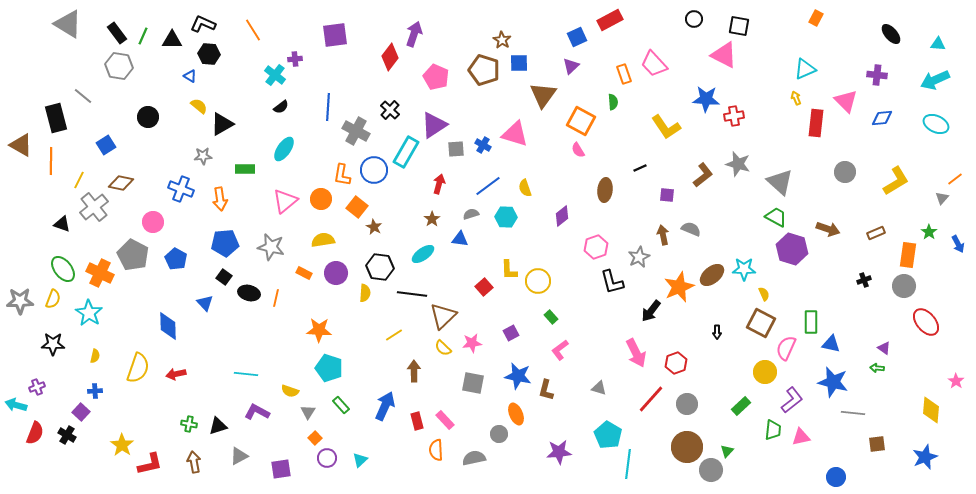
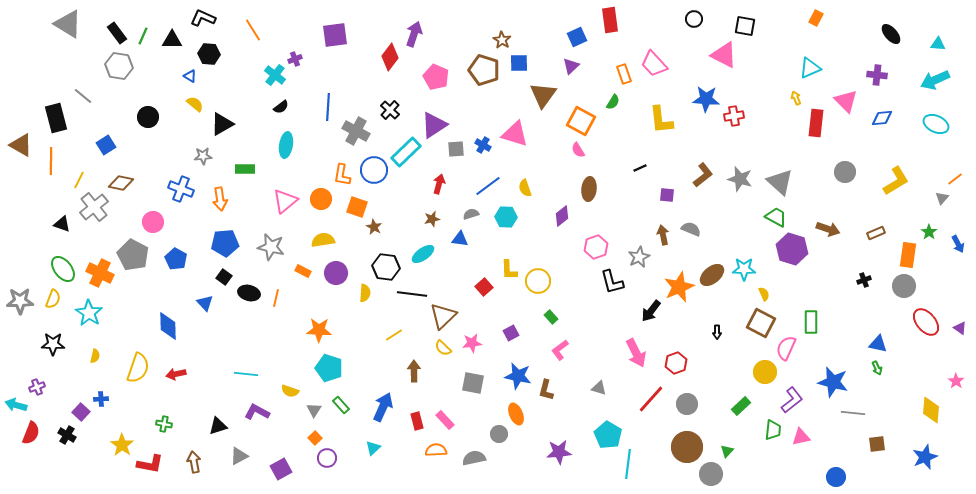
red rectangle at (610, 20): rotated 70 degrees counterclockwise
black L-shape at (203, 24): moved 6 px up
black square at (739, 26): moved 6 px right
purple cross at (295, 59): rotated 16 degrees counterclockwise
cyan triangle at (805, 69): moved 5 px right, 1 px up
green semicircle at (613, 102): rotated 35 degrees clockwise
yellow semicircle at (199, 106): moved 4 px left, 2 px up
yellow L-shape at (666, 127): moved 5 px left, 7 px up; rotated 28 degrees clockwise
cyan ellipse at (284, 149): moved 2 px right, 4 px up; rotated 25 degrees counterclockwise
cyan rectangle at (406, 152): rotated 16 degrees clockwise
gray star at (738, 164): moved 2 px right, 15 px down
brown ellipse at (605, 190): moved 16 px left, 1 px up
orange square at (357, 207): rotated 20 degrees counterclockwise
brown star at (432, 219): rotated 21 degrees clockwise
black hexagon at (380, 267): moved 6 px right
orange rectangle at (304, 273): moved 1 px left, 2 px up
blue triangle at (831, 344): moved 47 px right
purple triangle at (884, 348): moved 76 px right, 20 px up
green arrow at (877, 368): rotated 120 degrees counterclockwise
blue cross at (95, 391): moved 6 px right, 8 px down
blue arrow at (385, 406): moved 2 px left, 1 px down
gray triangle at (308, 412): moved 6 px right, 2 px up
green cross at (189, 424): moved 25 px left
red semicircle at (35, 433): moved 4 px left
orange semicircle at (436, 450): rotated 90 degrees clockwise
cyan triangle at (360, 460): moved 13 px right, 12 px up
red L-shape at (150, 464): rotated 24 degrees clockwise
purple square at (281, 469): rotated 20 degrees counterclockwise
gray circle at (711, 470): moved 4 px down
